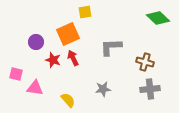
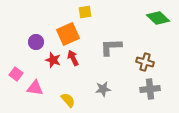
pink square: rotated 24 degrees clockwise
